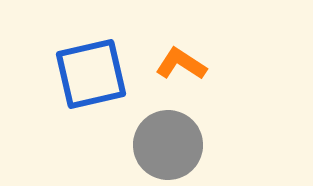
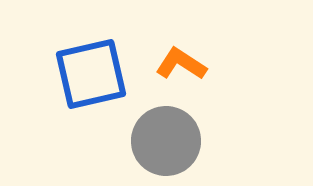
gray circle: moved 2 px left, 4 px up
